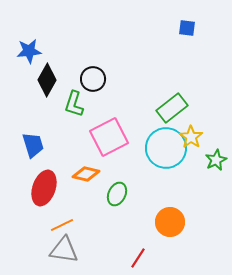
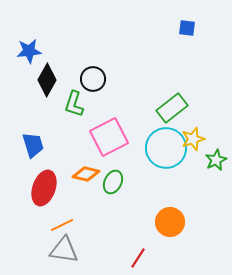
yellow star: moved 2 px right, 2 px down; rotated 20 degrees clockwise
green ellipse: moved 4 px left, 12 px up
